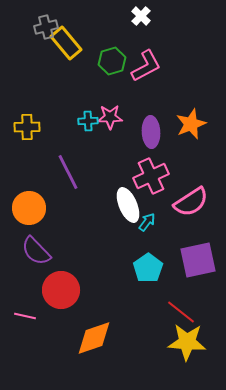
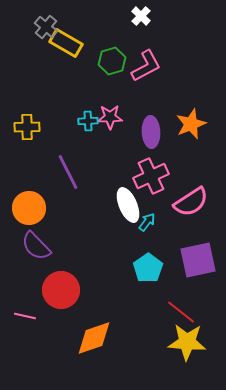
gray cross: rotated 35 degrees counterclockwise
yellow rectangle: rotated 20 degrees counterclockwise
purple semicircle: moved 5 px up
